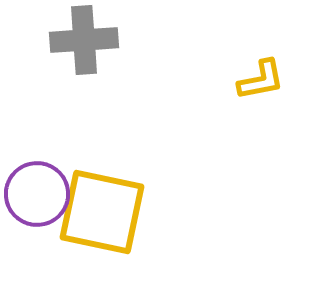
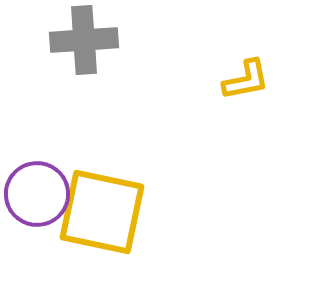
yellow L-shape: moved 15 px left
